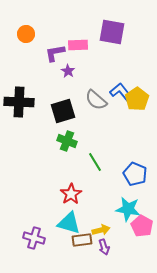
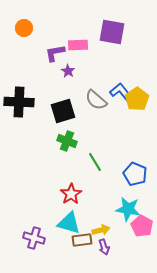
orange circle: moved 2 px left, 6 px up
